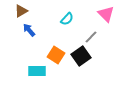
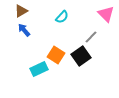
cyan semicircle: moved 5 px left, 2 px up
blue arrow: moved 5 px left
cyan rectangle: moved 2 px right, 2 px up; rotated 24 degrees counterclockwise
